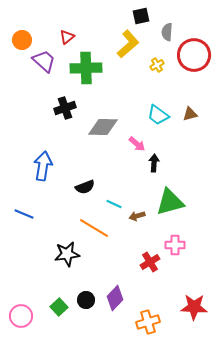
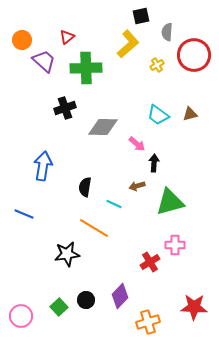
black semicircle: rotated 120 degrees clockwise
brown arrow: moved 30 px up
purple diamond: moved 5 px right, 2 px up
